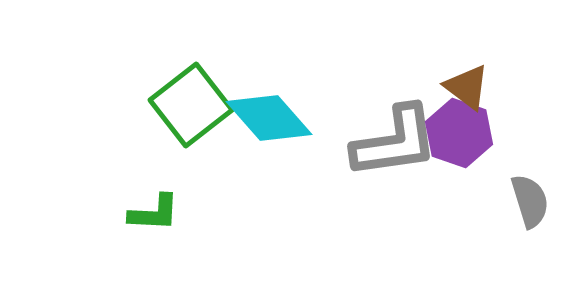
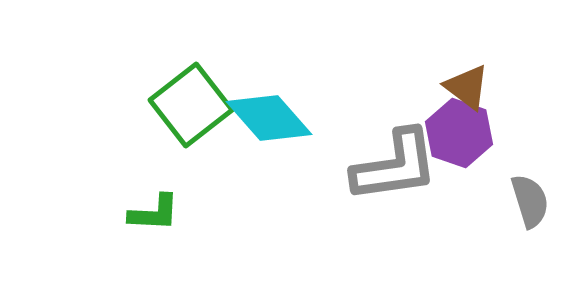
gray L-shape: moved 24 px down
